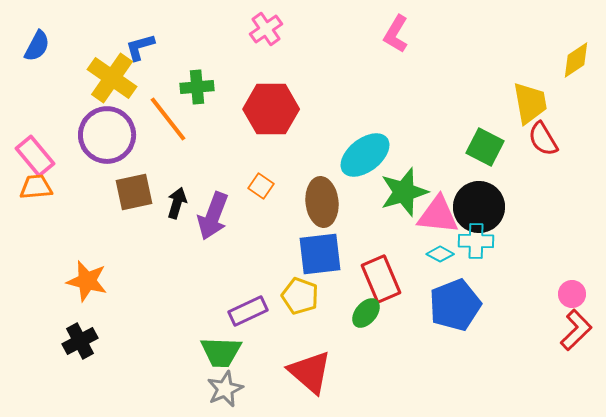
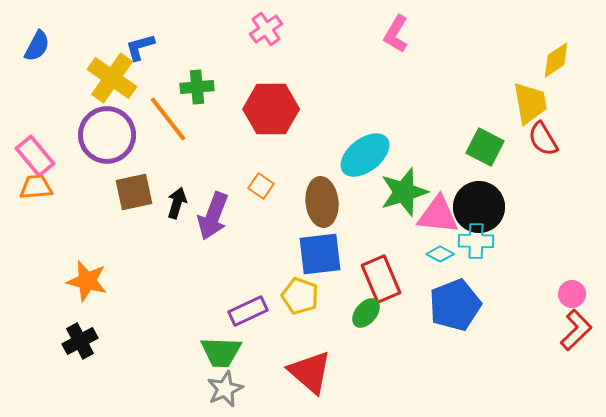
yellow diamond: moved 20 px left
